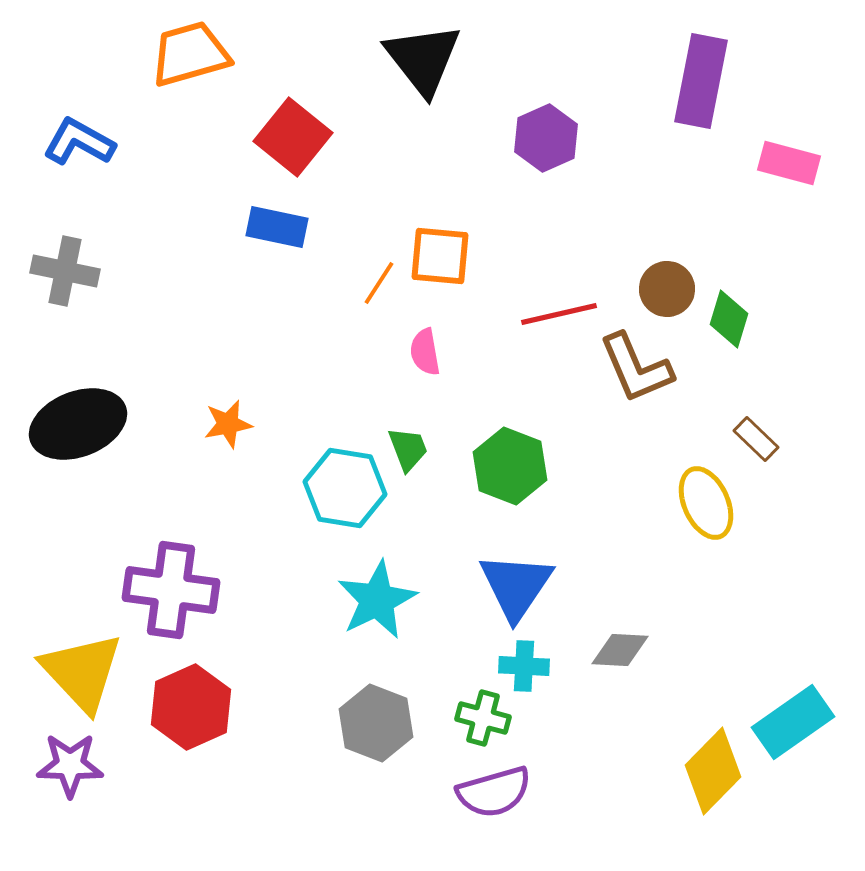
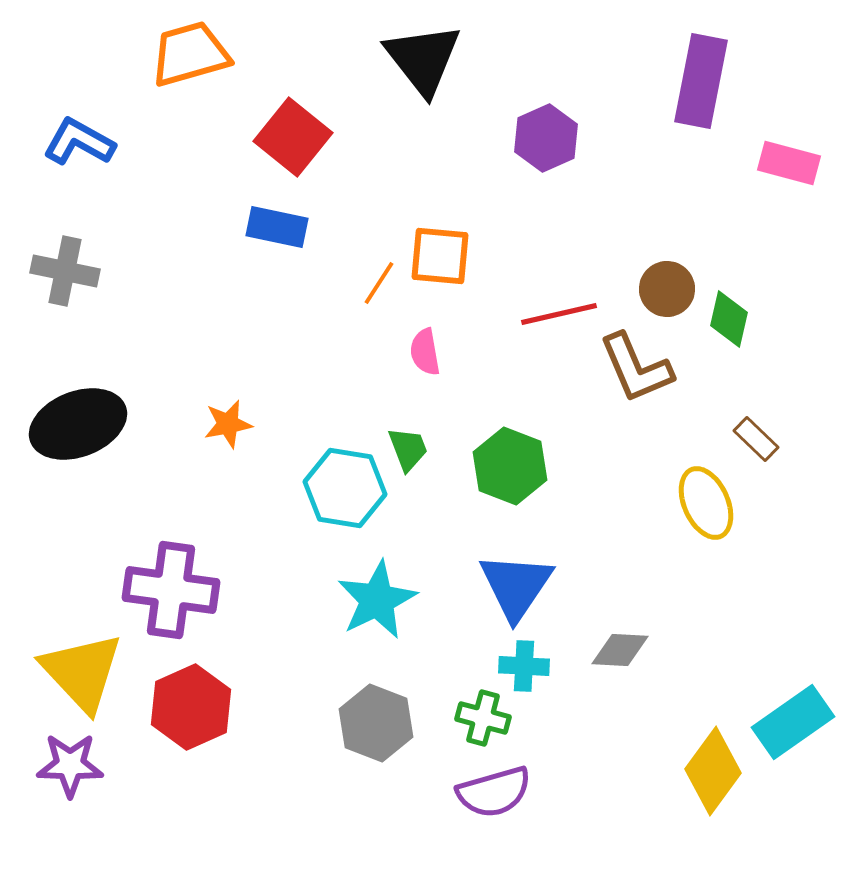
green diamond: rotated 4 degrees counterclockwise
yellow diamond: rotated 8 degrees counterclockwise
